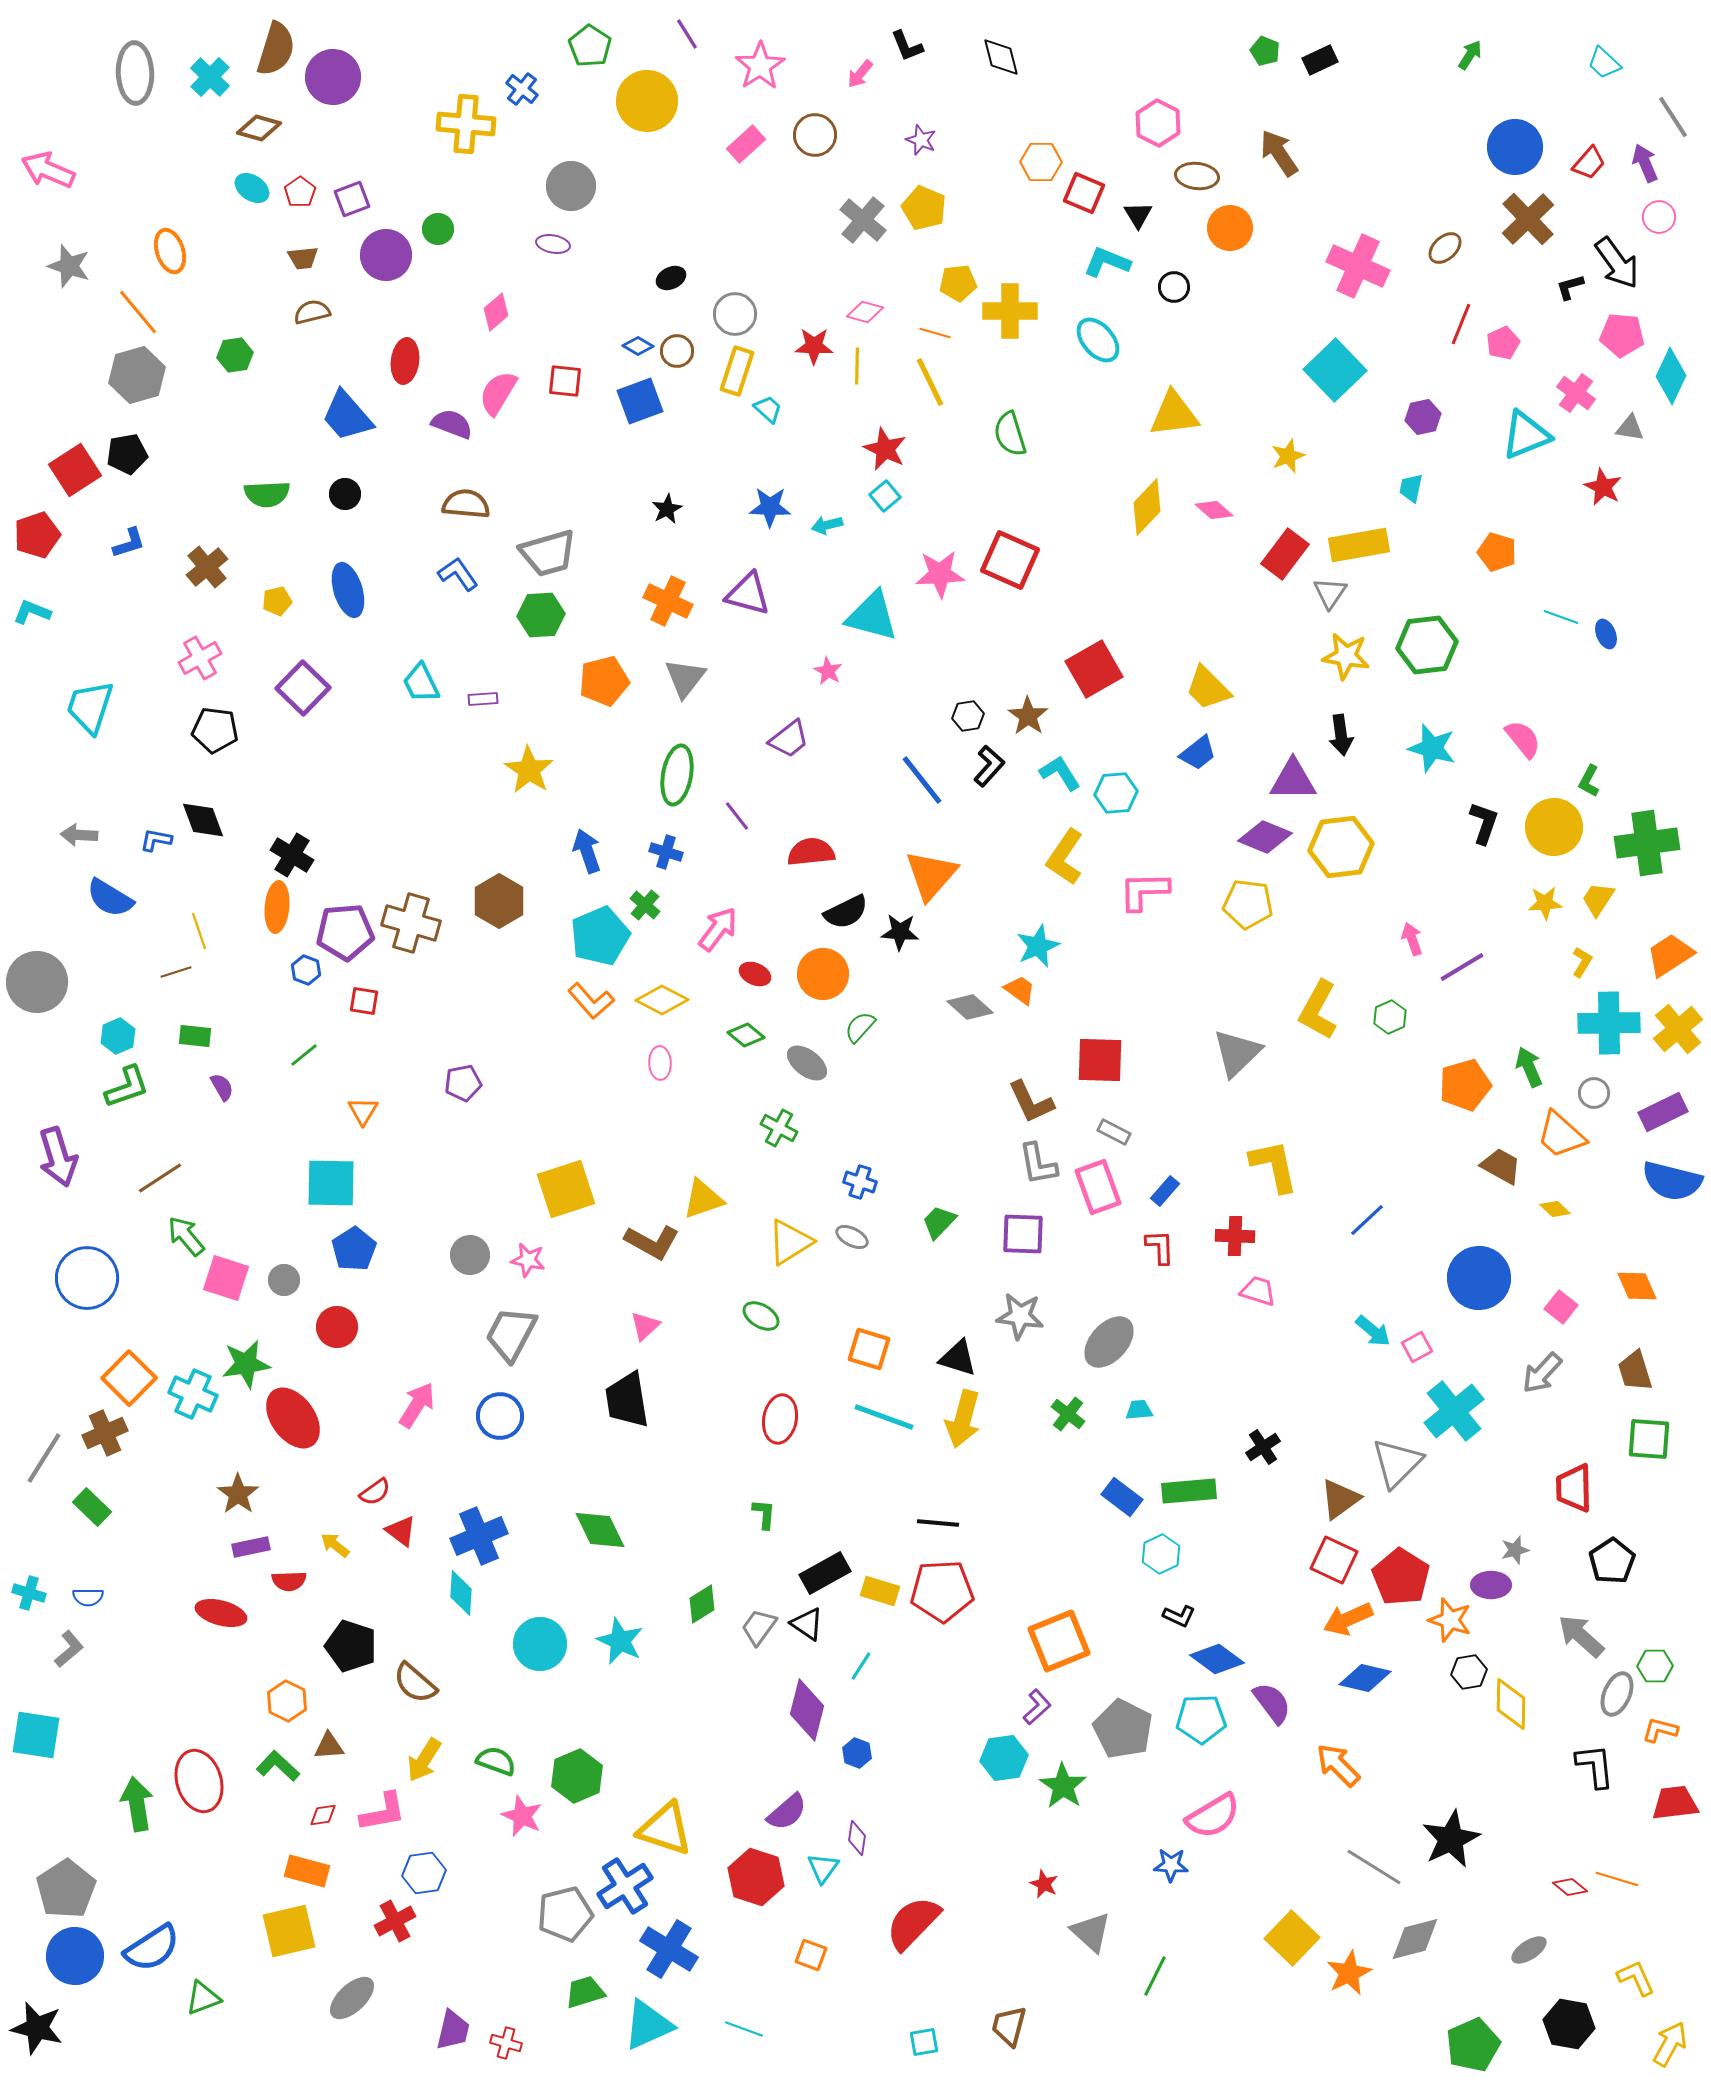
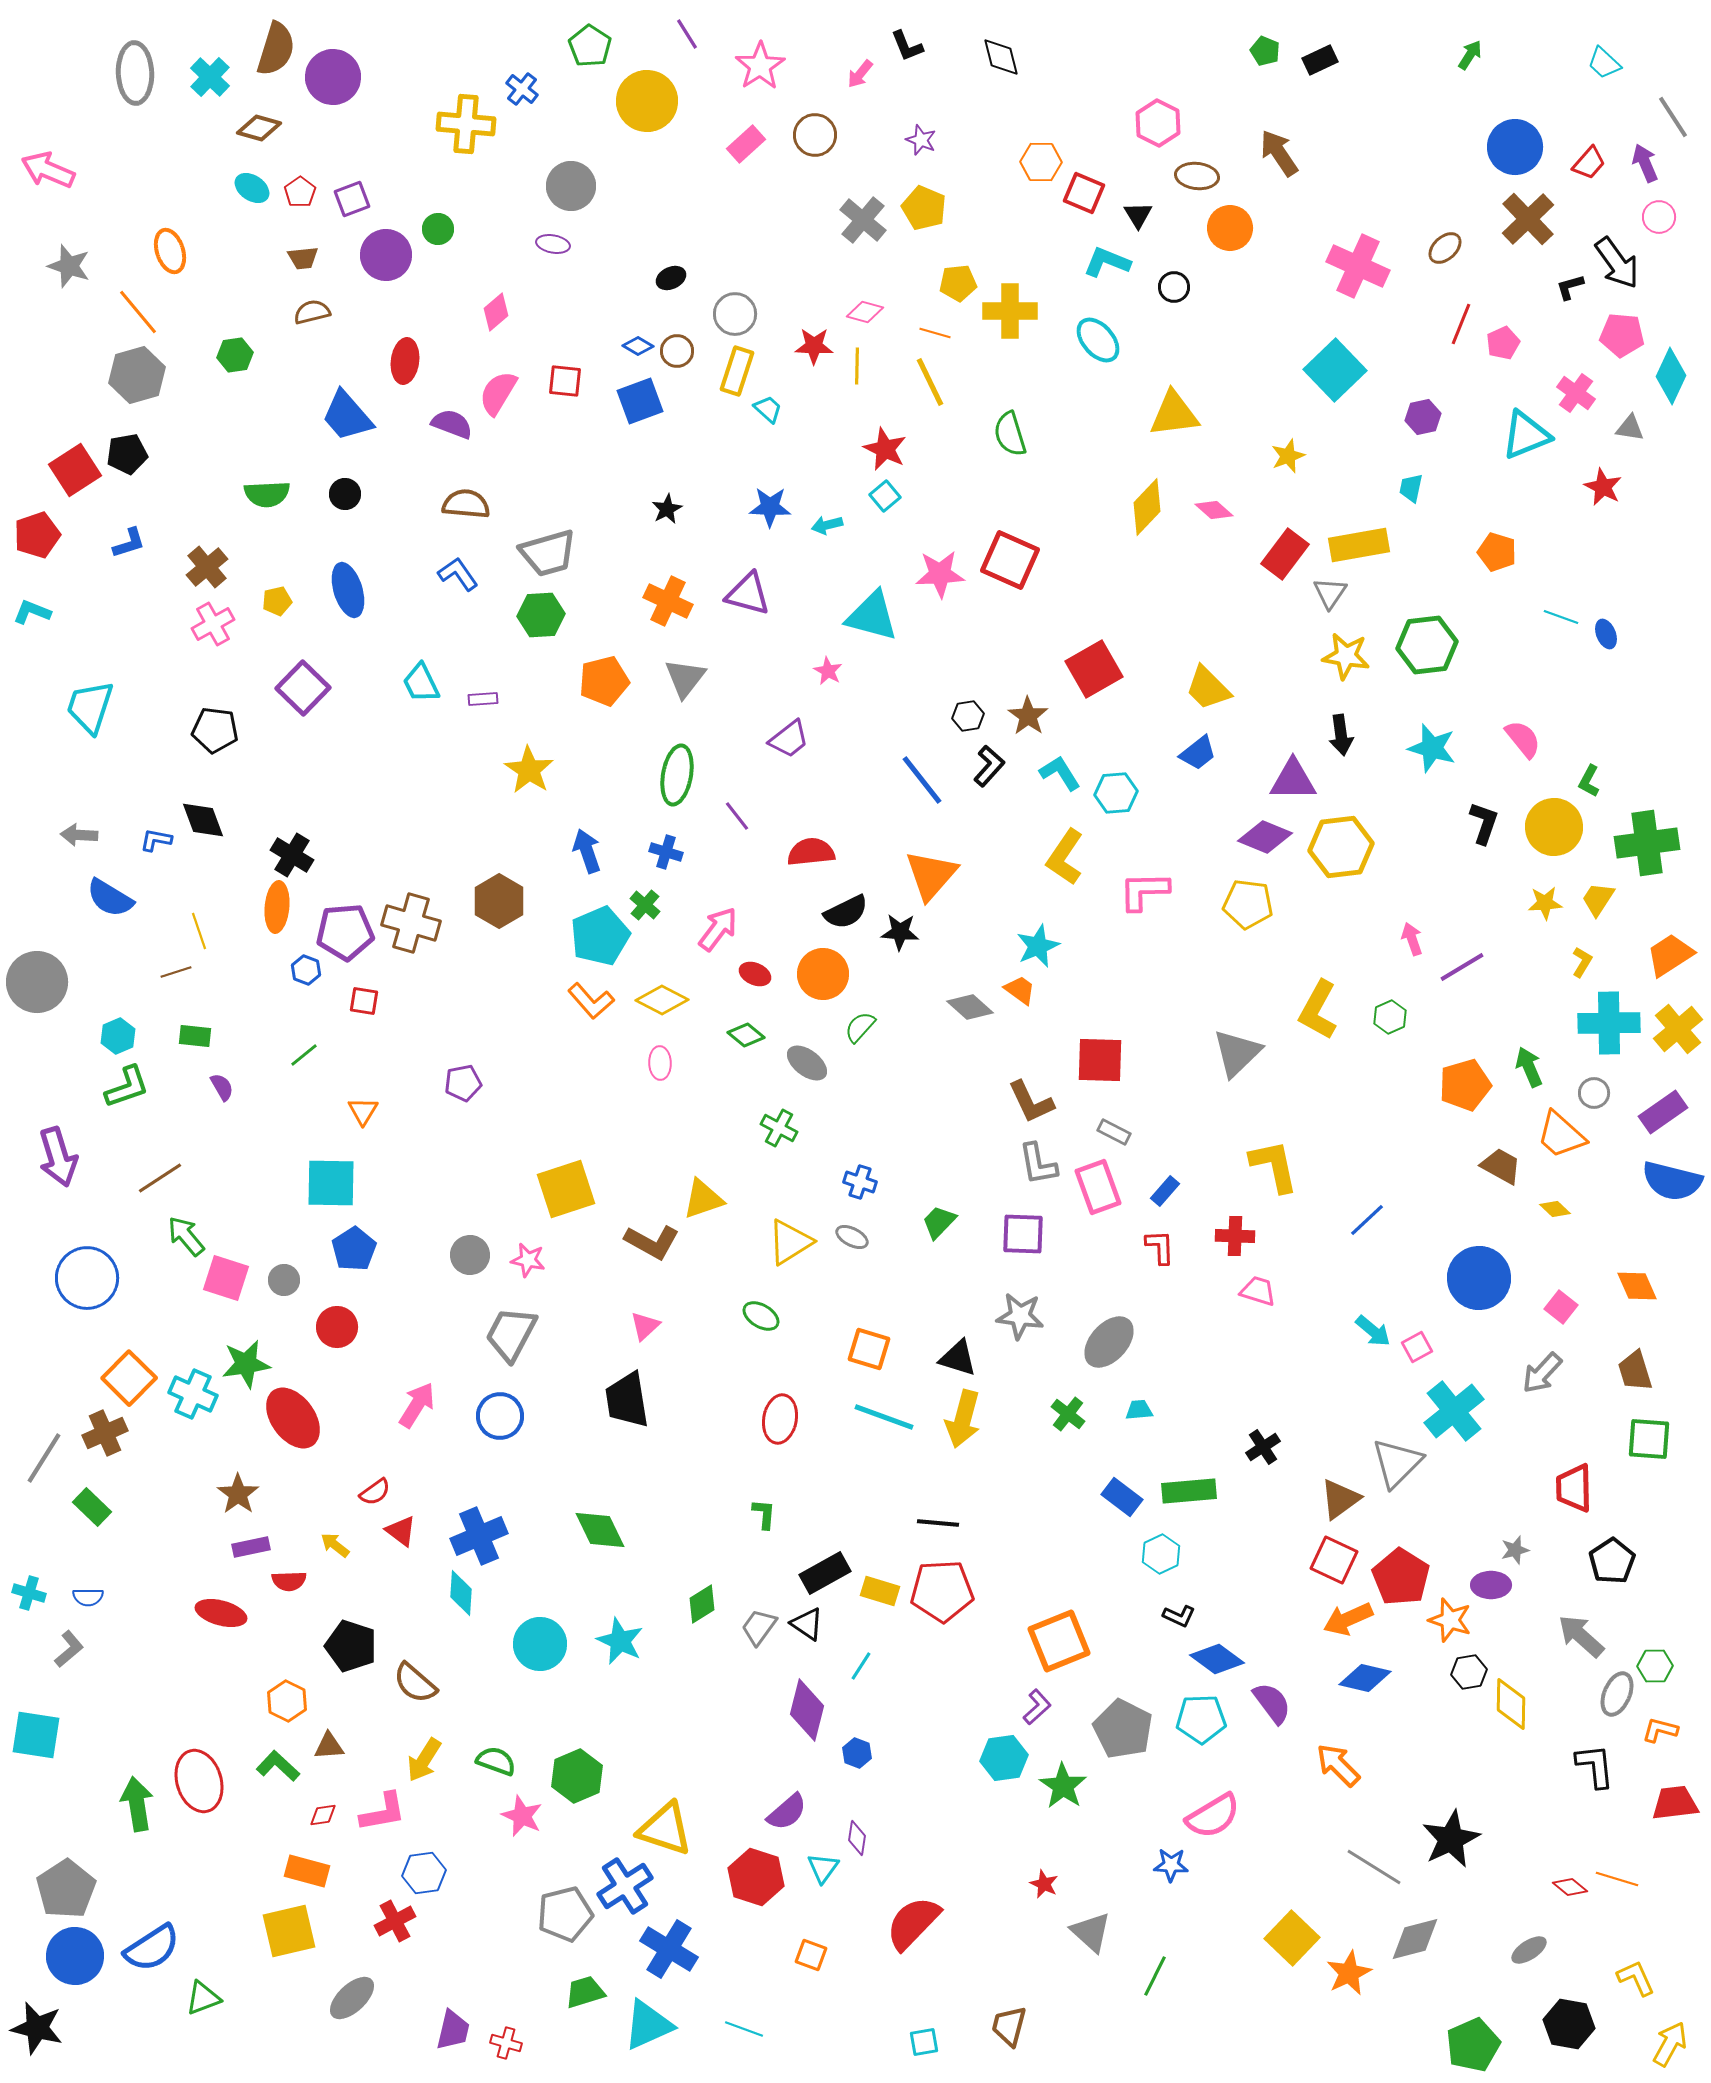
pink cross at (200, 658): moved 13 px right, 34 px up
purple rectangle at (1663, 1112): rotated 9 degrees counterclockwise
